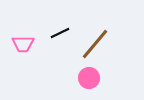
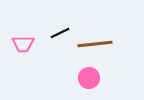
brown line: rotated 44 degrees clockwise
